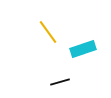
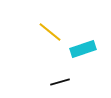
yellow line: moved 2 px right; rotated 15 degrees counterclockwise
